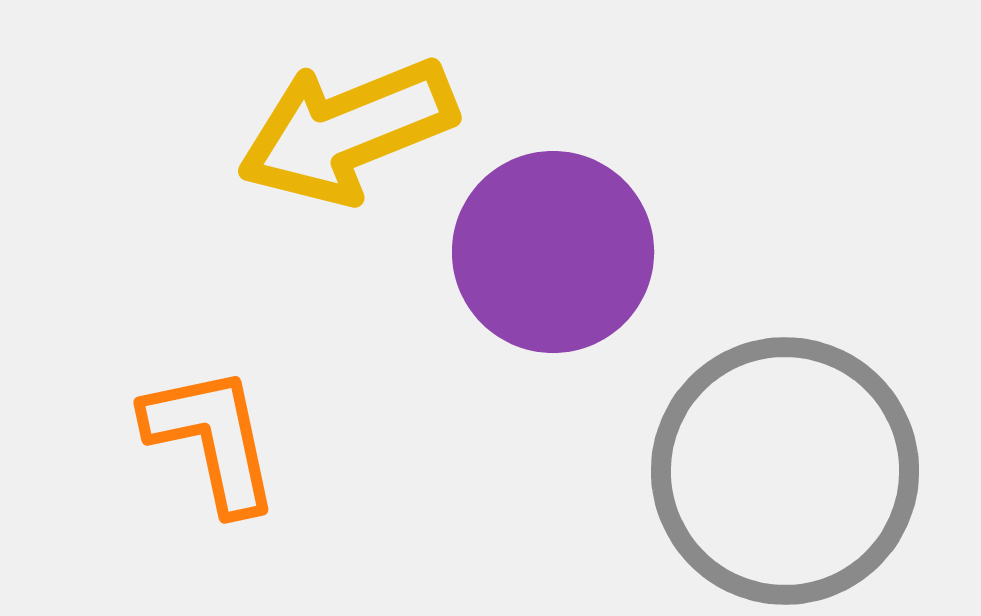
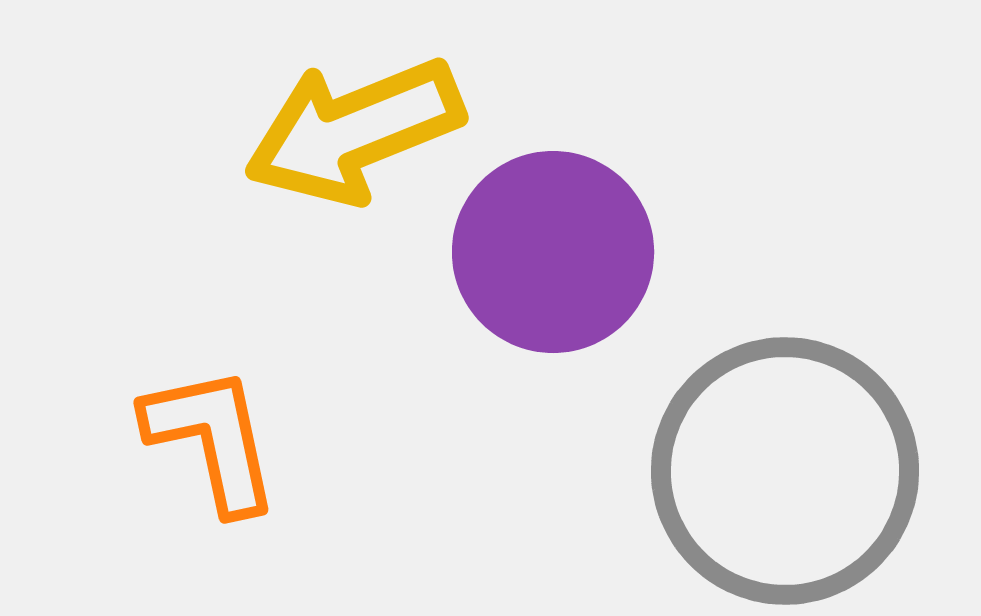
yellow arrow: moved 7 px right
